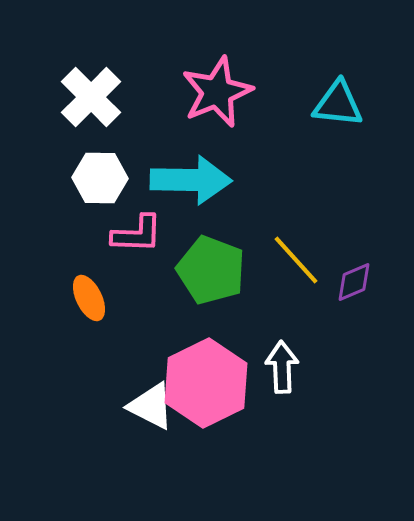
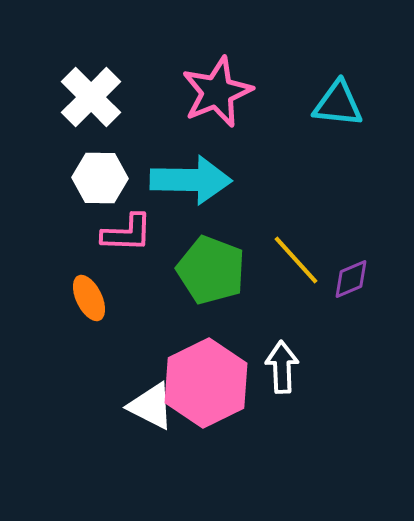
pink L-shape: moved 10 px left, 1 px up
purple diamond: moved 3 px left, 3 px up
